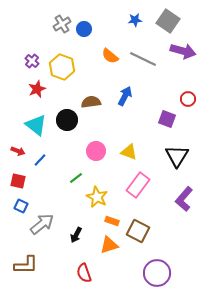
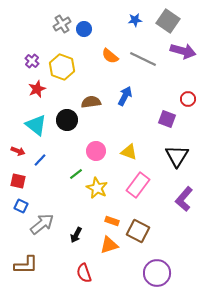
green line: moved 4 px up
yellow star: moved 9 px up
